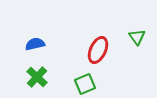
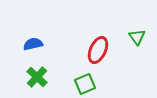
blue semicircle: moved 2 px left
